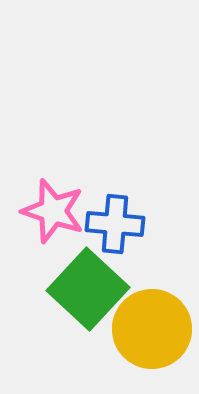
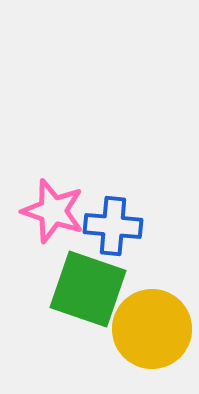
blue cross: moved 2 px left, 2 px down
green square: rotated 24 degrees counterclockwise
